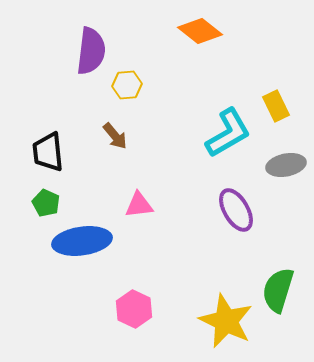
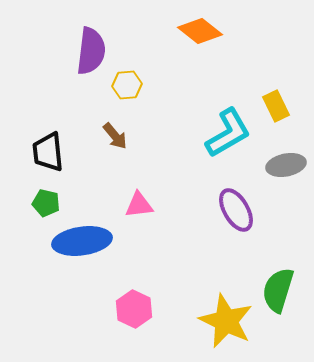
green pentagon: rotated 12 degrees counterclockwise
